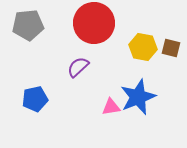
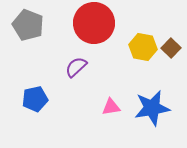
gray pentagon: rotated 28 degrees clockwise
brown square: rotated 30 degrees clockwise
purple semicircle: moved 2 px left
blue star: moved 14 px right, 11 px down; rotated 12 degrees clockwise
